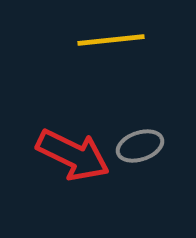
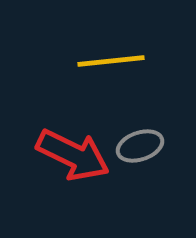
yellow line: moved 21 px down
